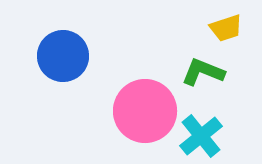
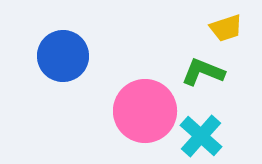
cyan cross: rotated 9 degrees counterclockwise
